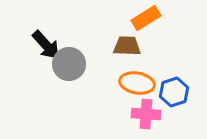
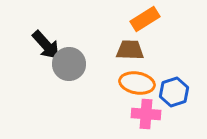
orange rectangle: moved 1 px left, 1 px down
brown trapezoid: moved 3 px right, 4 px down
